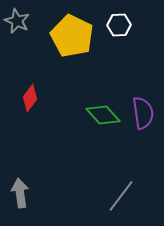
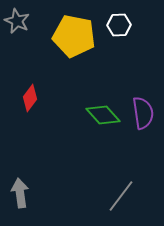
yellow pentagon: moved 2 px right; rotated 15 degrees counterclockwise
